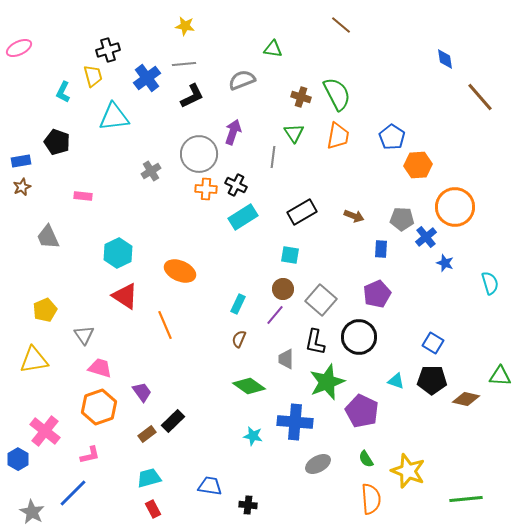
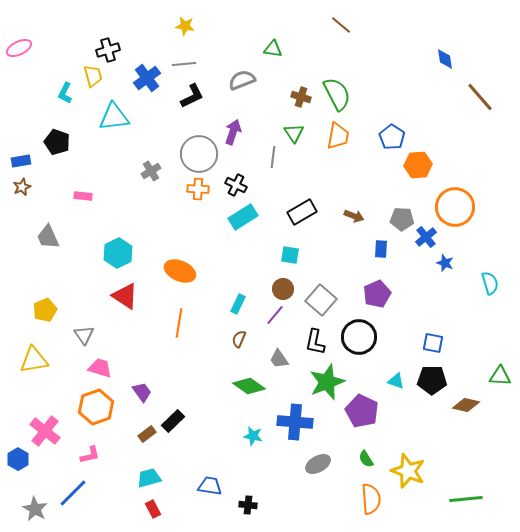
cyan L-shape at (63, 92): moved 2 px right, 1 px down
orange cross at (206, 189): moved 8 px left
orange line at (165, 325): moved 14 px right, 2 px up; rotated 32 degrees clockwise
blue square at (433, 343): rotated 20 degrees counterclockwise
gray trapezoid at (286, 359): moved 7 px left; rotated 35 degrees counterclockwise
brown diamond at (466, 399): moved 6 px down
orange hexagon at (99, 407): moved 3 px left
gray star at (32, 512): moved 3 px right, 3 px up
